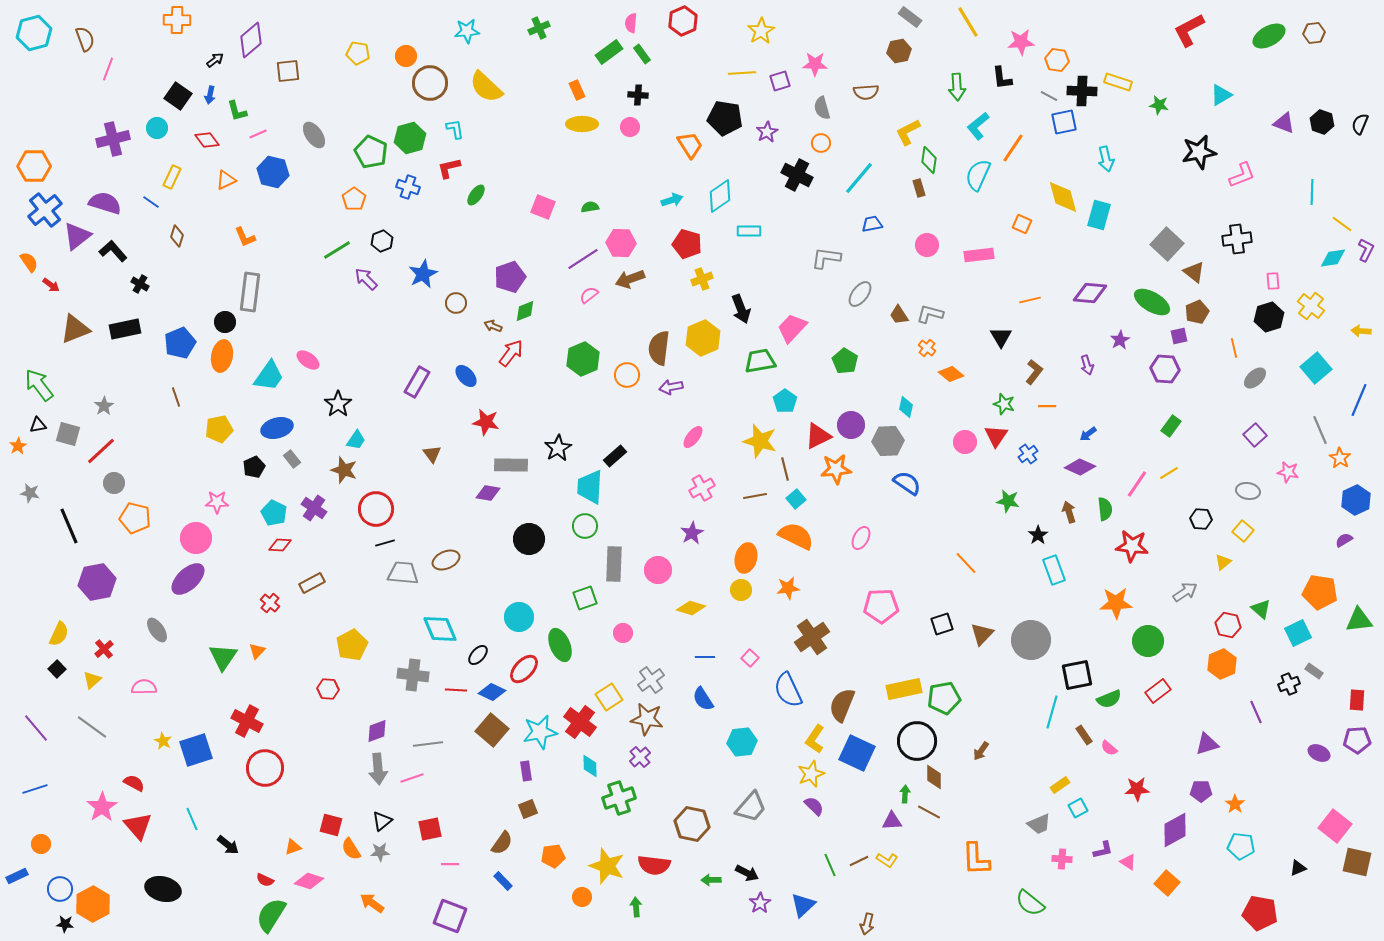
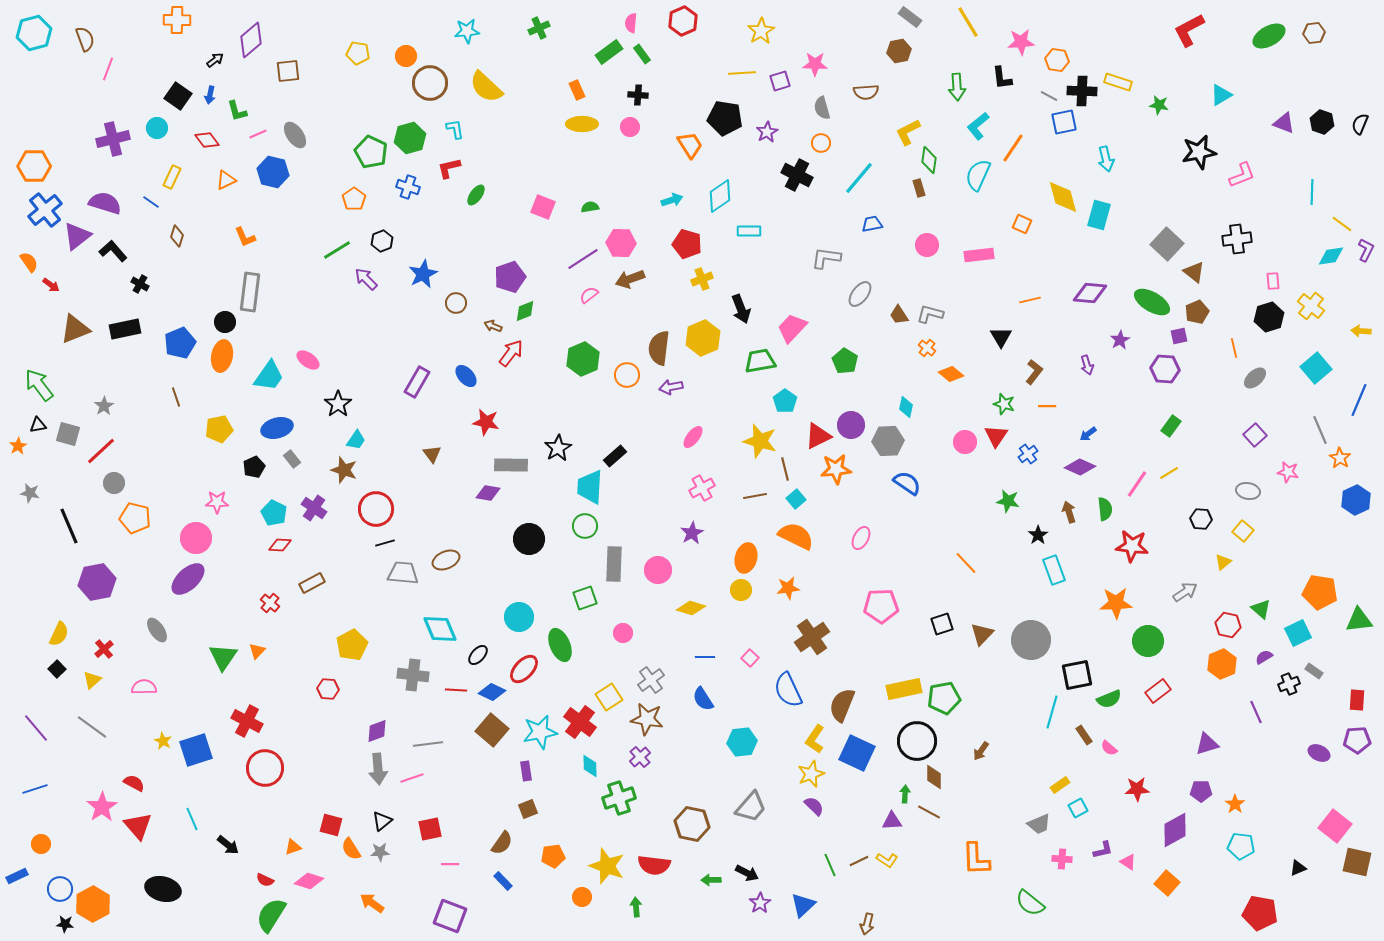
gray ellipse at (314, 135): moved 19 px left
cyan diamond at (1333, 258): moved 2 px left, 2 px up
purple semicircle at (1344, 540): moved 80 px left, 117 px down
